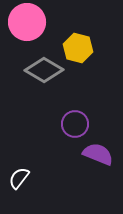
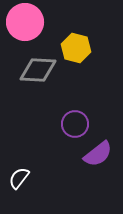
pink circle: moved 2 px left
yellow hexagon: moved 2 px left
gray diamond: moved 6 px left; rotated 27 degrees counterclockwise
purple semicircle: rotated 120 degrees clockwise
